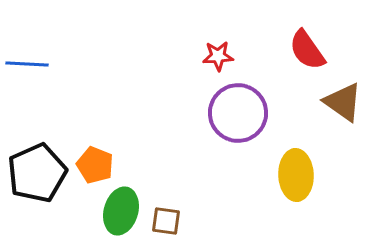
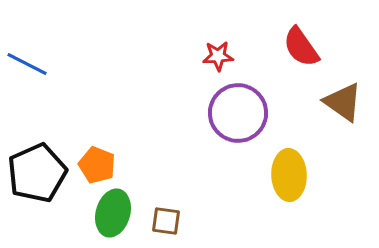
red semicircle: moved 6 px left, 3 px up
blue line: rotated 24 degrees clockwise
orange pentagon: moved 2 px right
yellow ellipse: moved 7 px left
green ellipse: moved 8 px left, 2 px down
